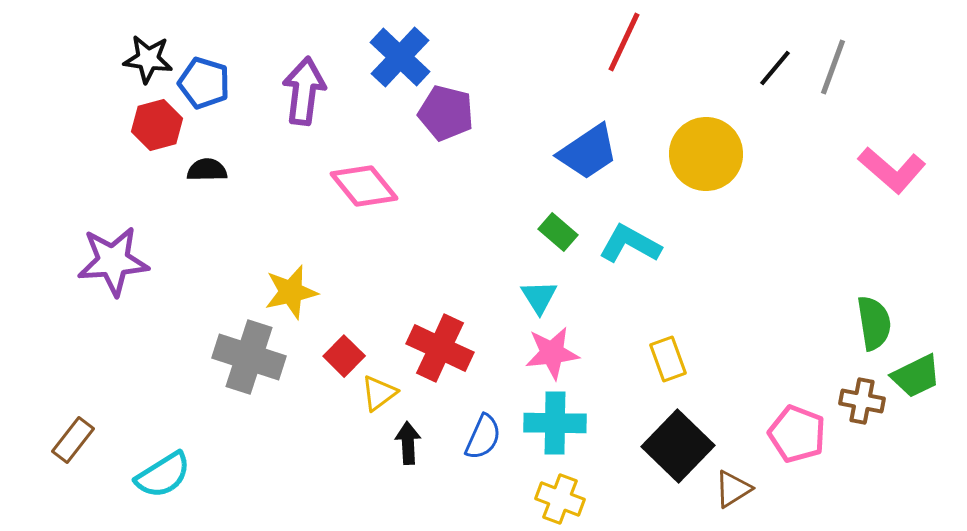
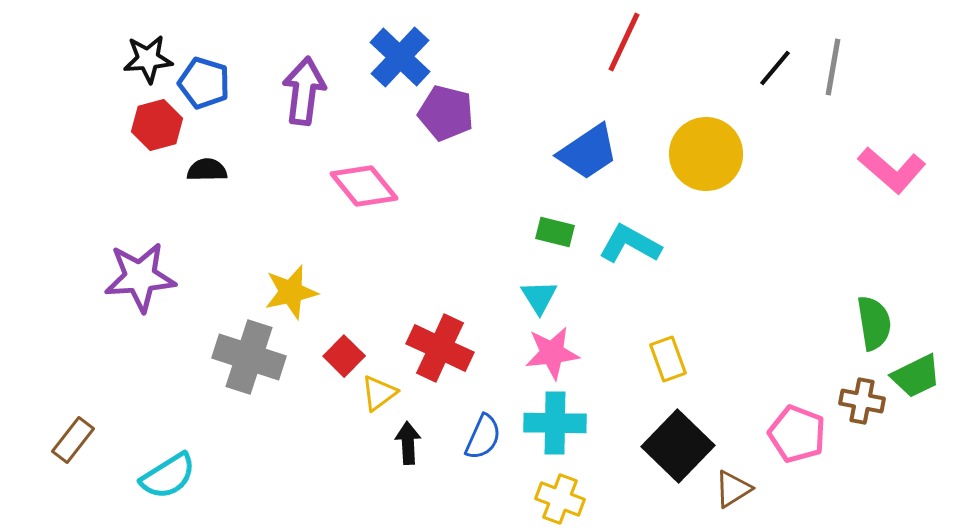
black star: rotated 12 degrees counterclockwise
gray line: rotated 10 degrees counterclockwise
green rectangle: moved 3 px left; rotated 27 degrees counterclockwise
purple star: moved 27 px right, 16 px down
cyan semicircle: moved 5 px right, 1 px down
